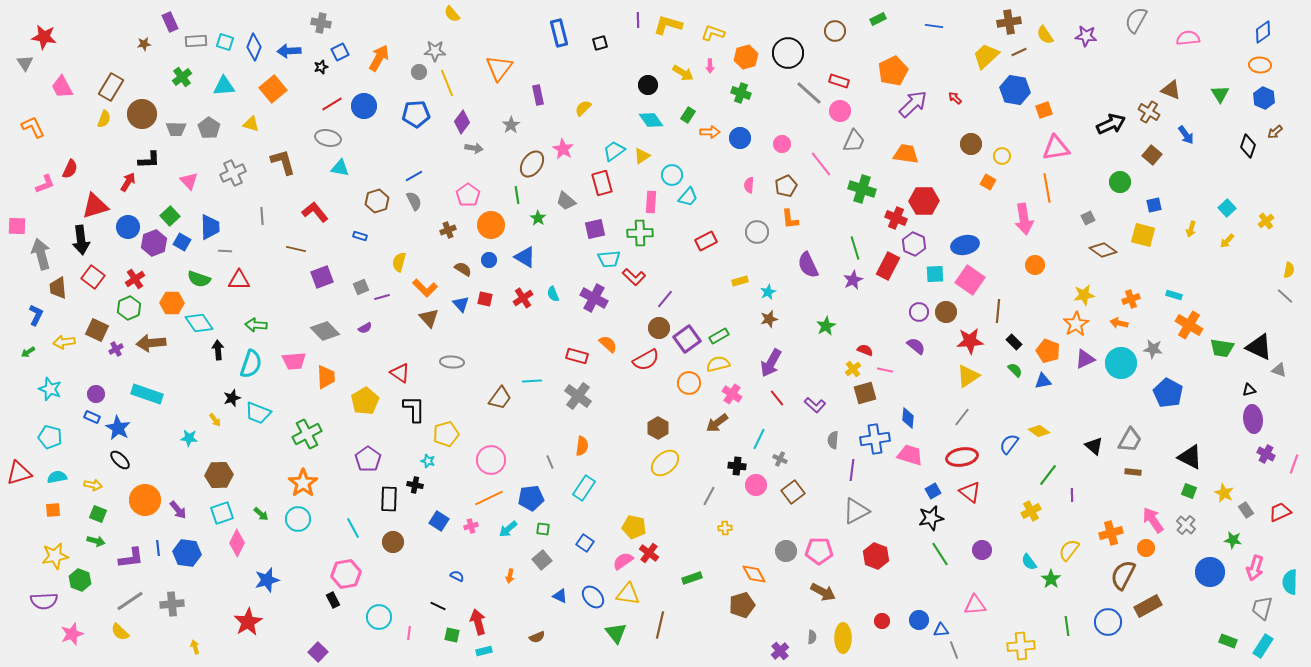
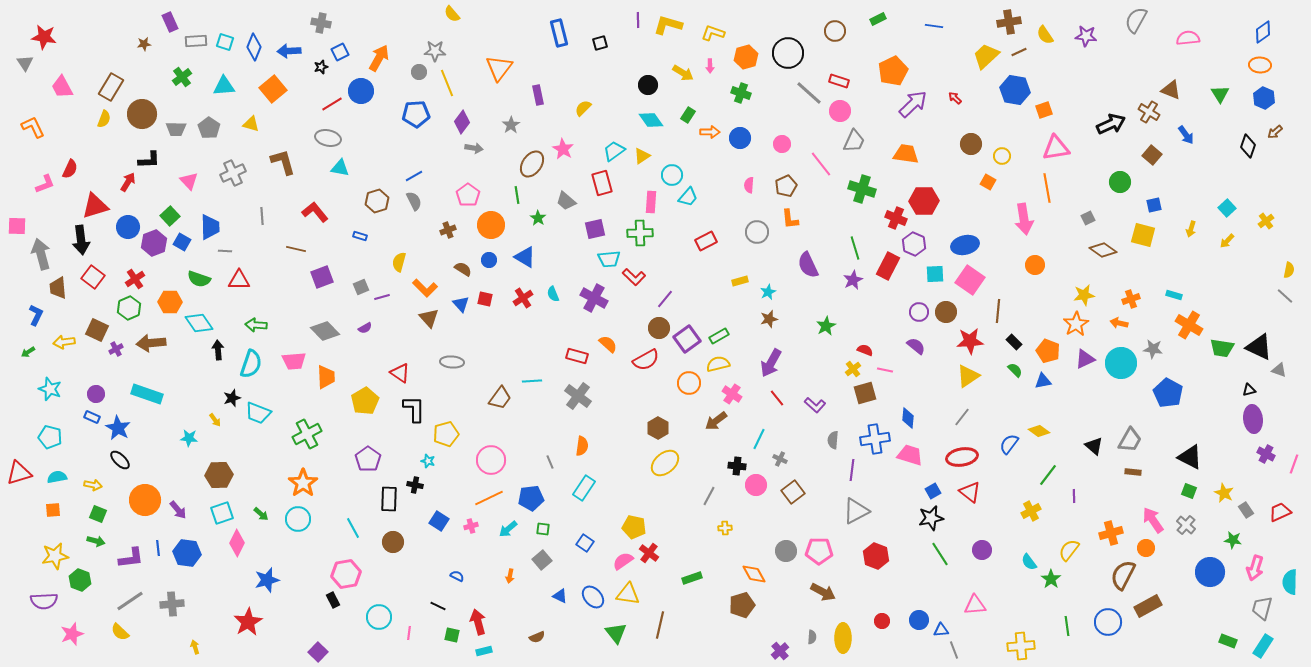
blue circle at (364, 106): moved 3 px left, 15 px up
orange hexagon at (172, 303): moved 2 px left, 1 px up
brown arrow at (717, 423): moved 1 px left, 2 px up
purple line at (1072, 495): moved 2 px right, 1 px down
